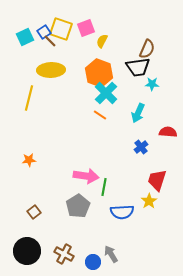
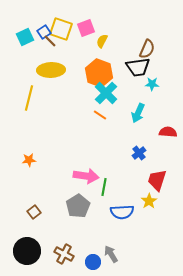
blue cross: moved 2 px left, 6 px down
